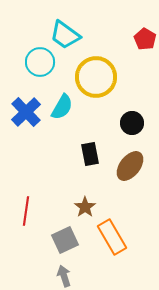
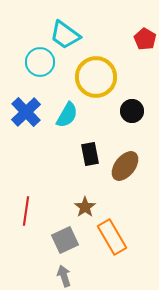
cyan semicircle: moved 5 px right, 8 px down
black circle: moved 12 px up
brown ellipse: moved 5 px left
